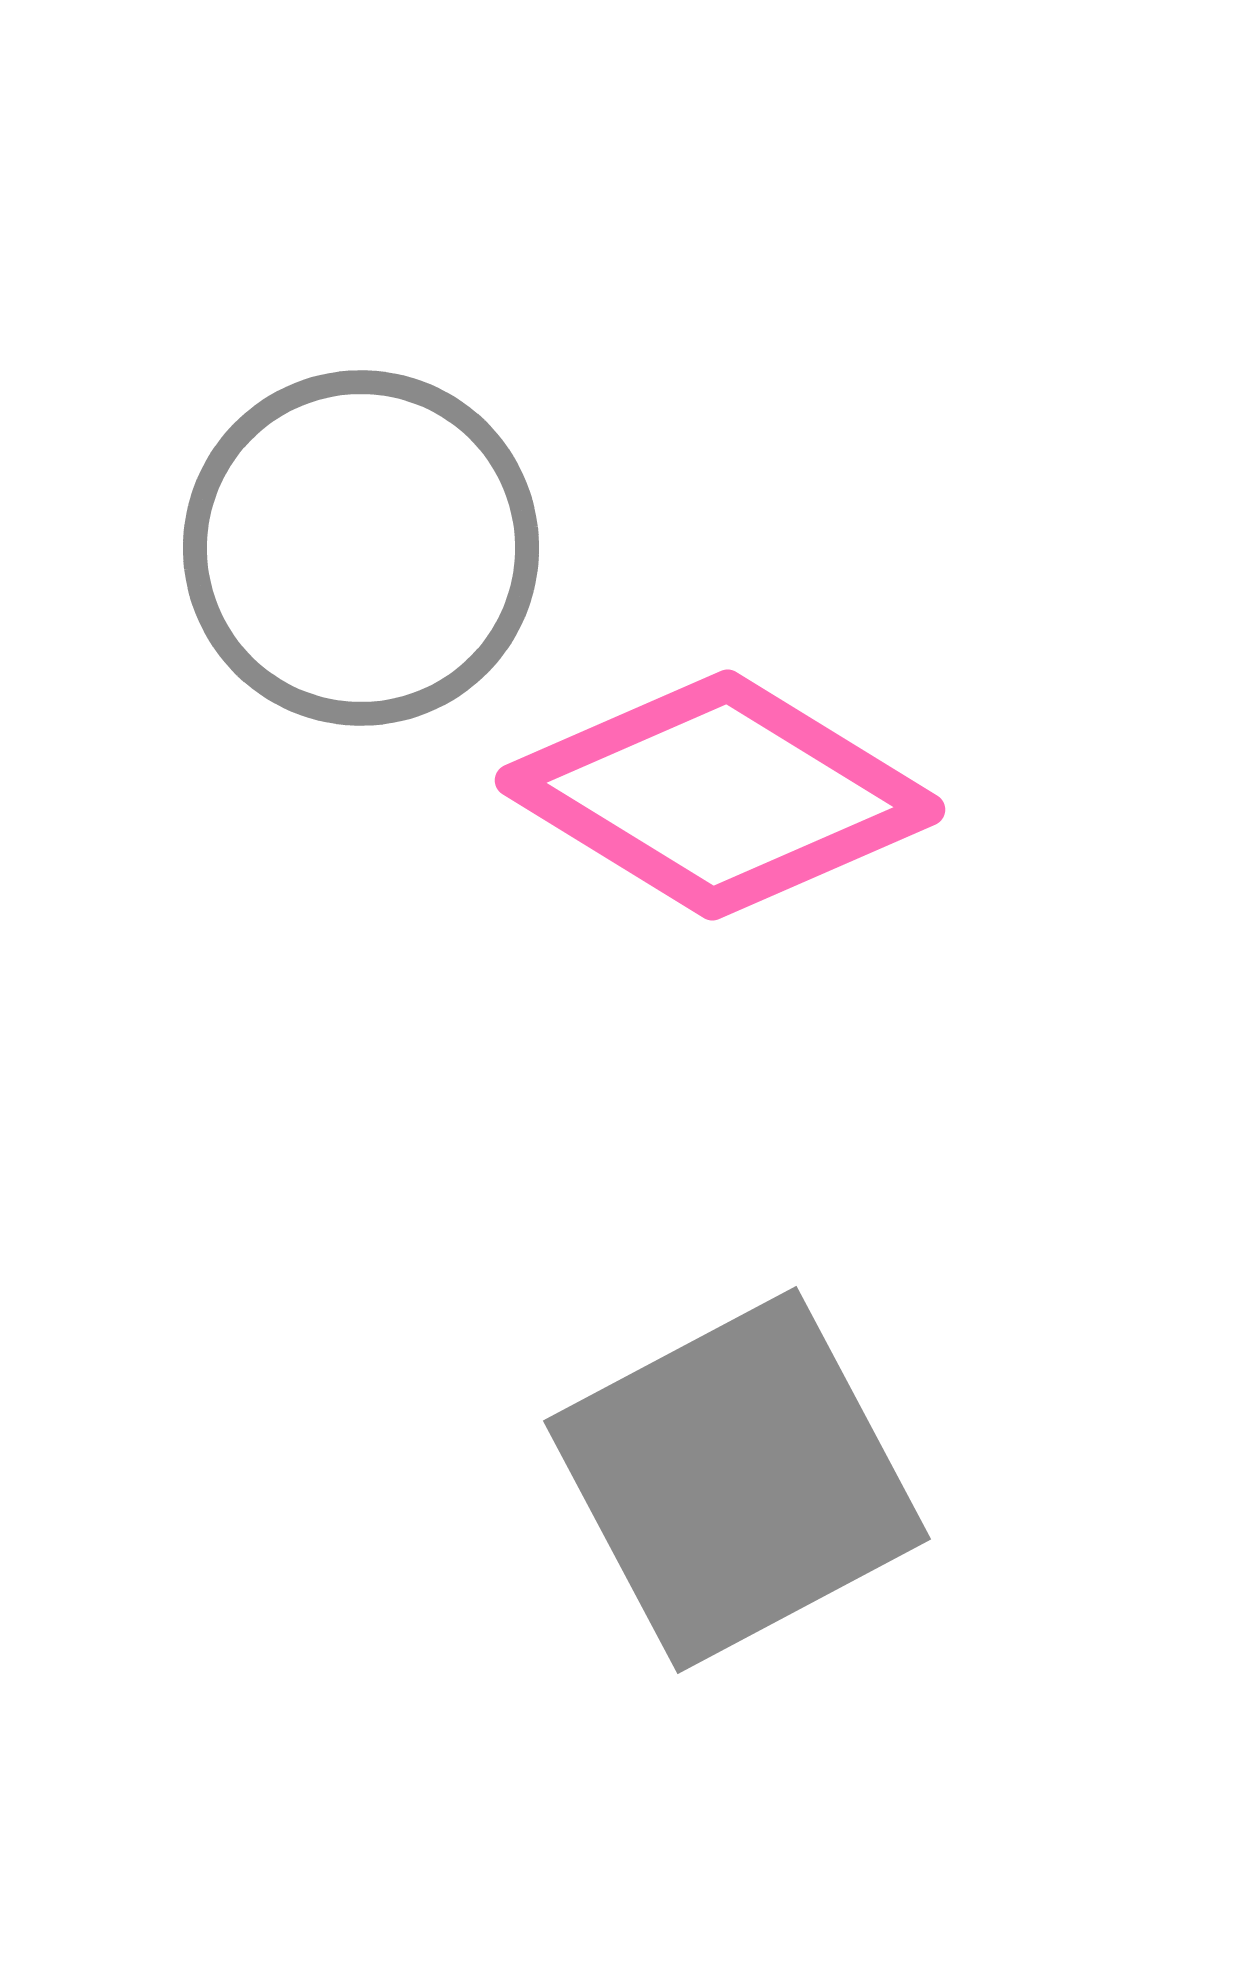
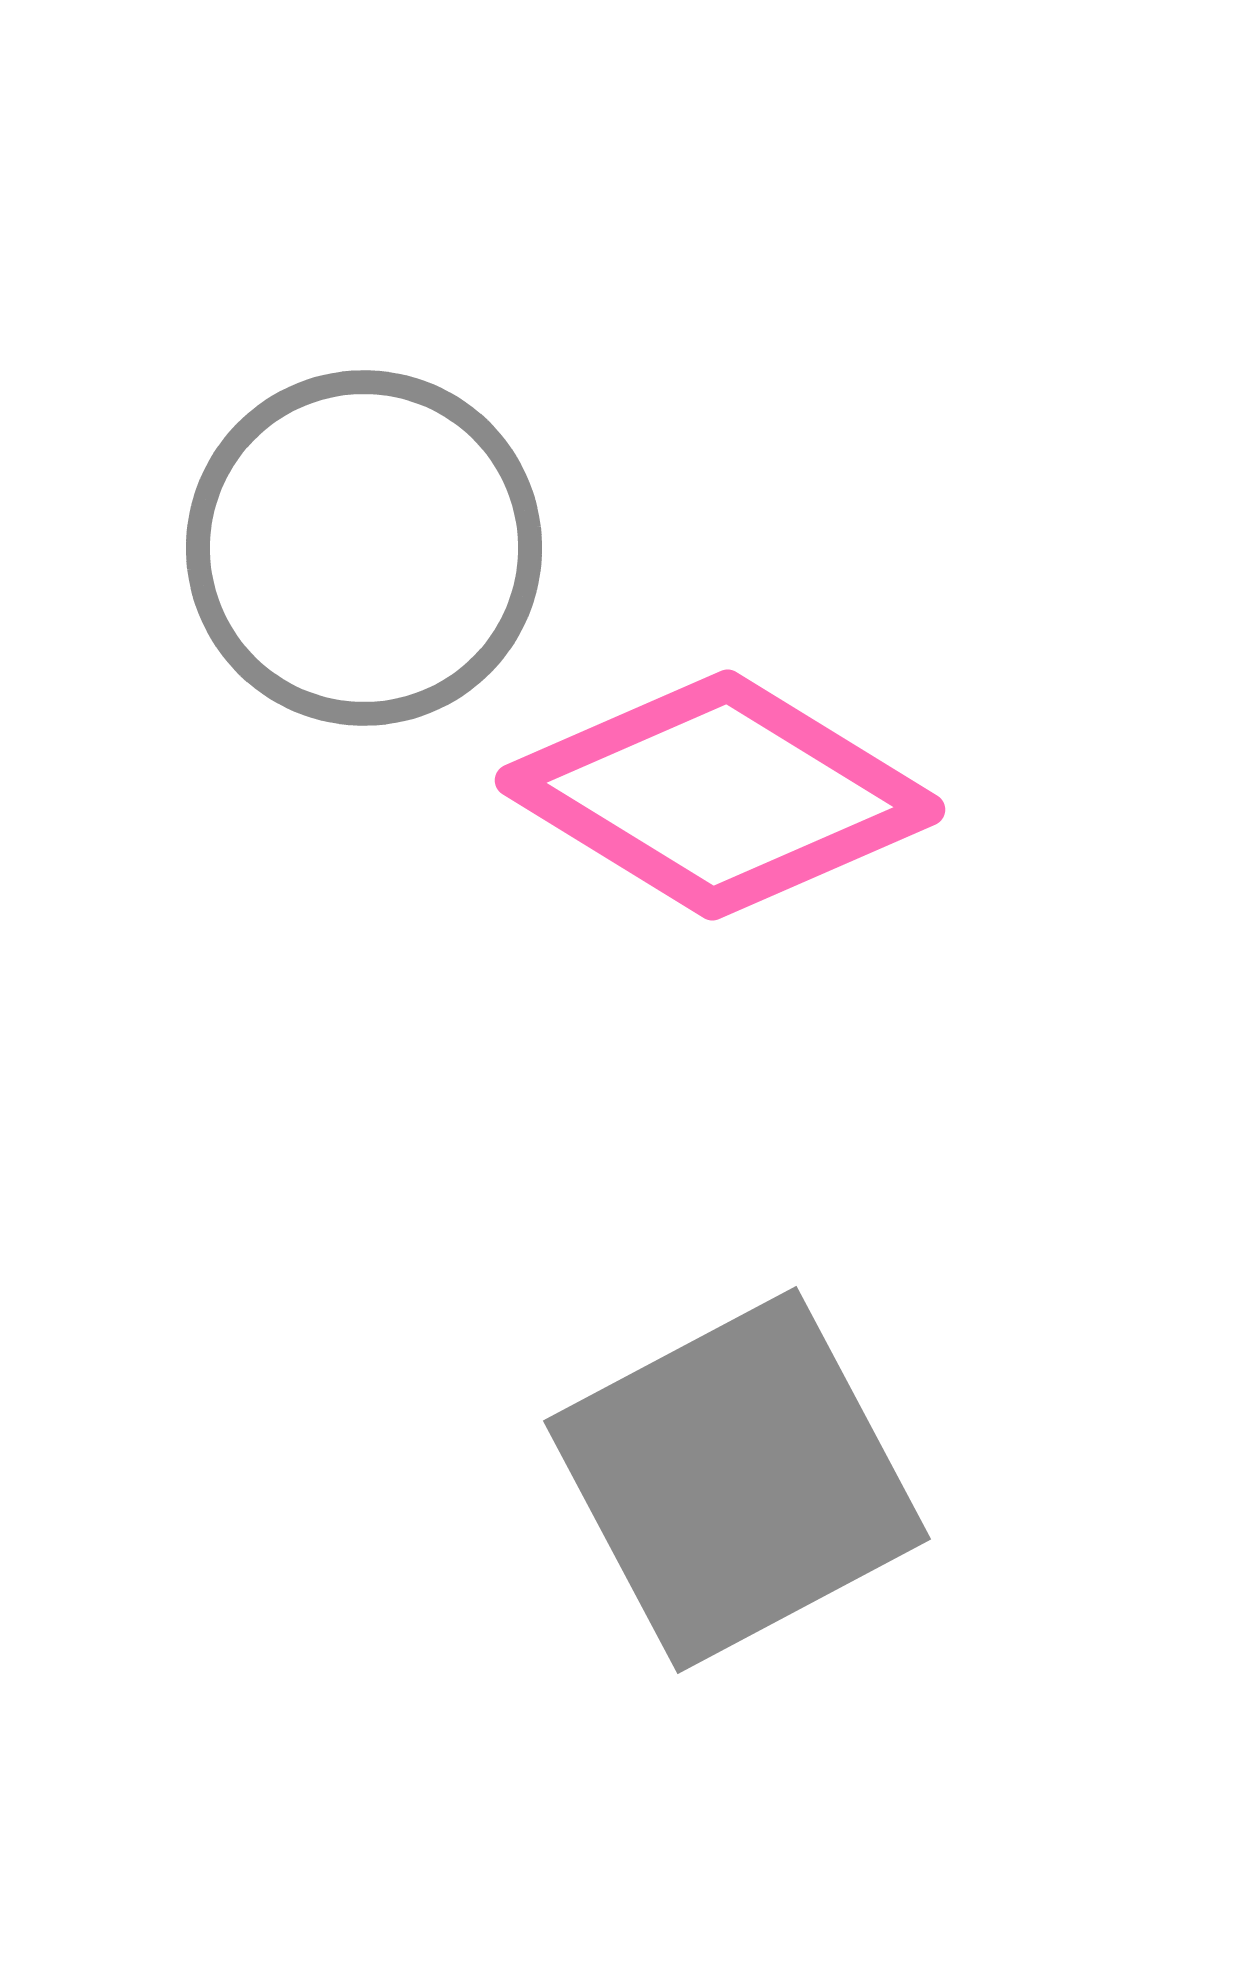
gray circle: moved 3 px right
